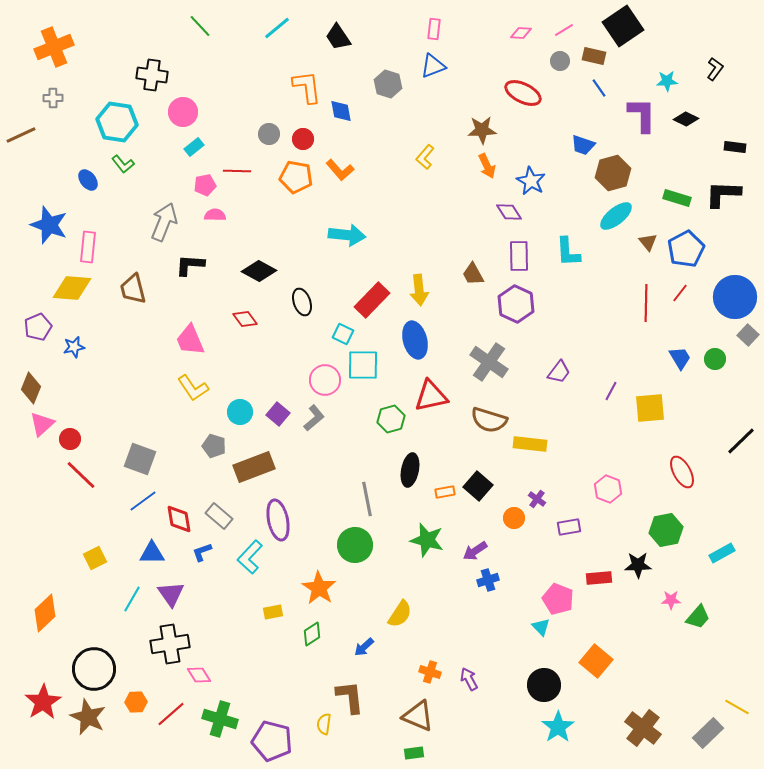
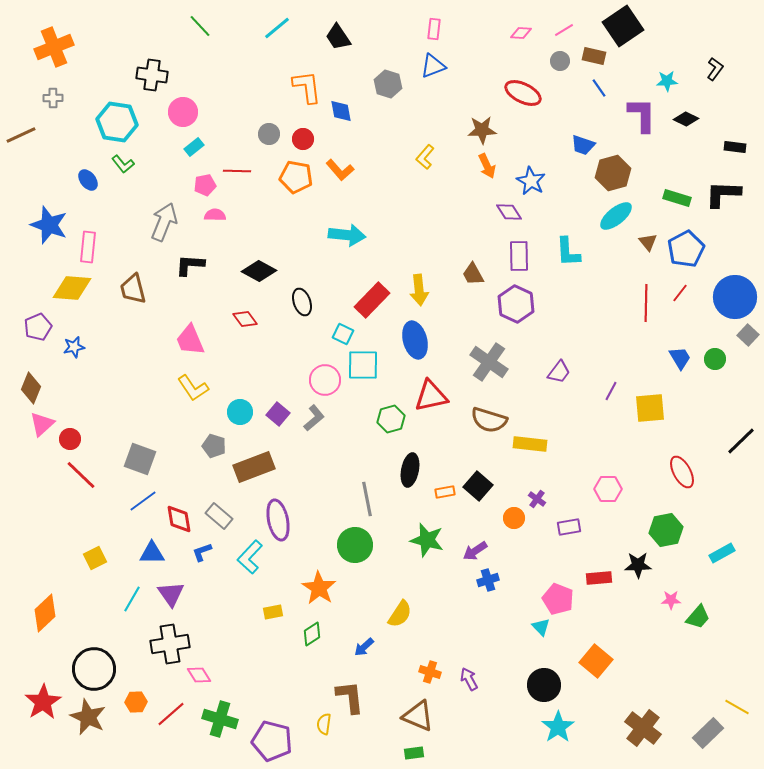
pink hexagon at (608, 489): rotated 20 degrees counterclockwise
